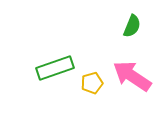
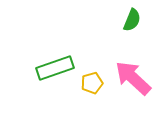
green semicircle: moved 6 px up
pink arrow: moved 1 px right, 2 px down; rotated 9 degrees clockwise
